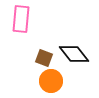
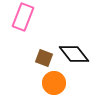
pink rectangle: moved 2 px right, 2 px up; rotated 16 degrees clockwise
orange circle: moved 3 px right, 2 px down
